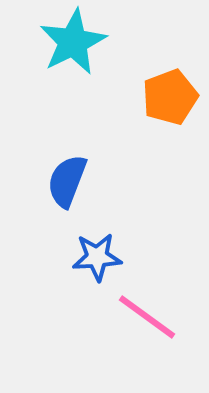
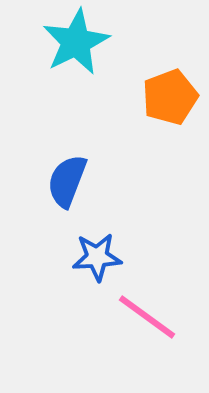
cyan star: moved 3 px right
